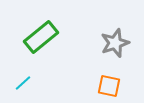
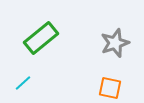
green rectangle: moved 1 px down
orange square: moved 1 px right, 2 px down
